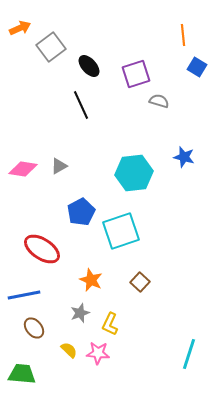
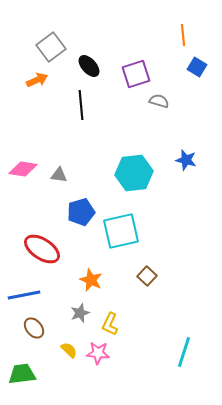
orange arrow: moved 17 px right, 52 px down
black line: rotated 20 degrees clockwise
blue star: moved 2 px right, 3 px down
gray triangle: moved 9 px down; rotated 36 degrees clockwise
blue pentagon: rotated 12 degrees clockwise
cyan square: rotated 6 degrees clockwise
brown square: moved 7 px right, 6 px up
cyan line: moved 5 px left, 2 px up
green trapezoid: rotated 12 degrees counterclockwise
